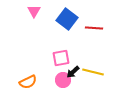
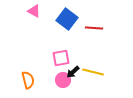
pink triangle: rotated 32 degrees counterclockwise
orange semicircle: moved 2 px up; rotated 78 degrees counterclockwise
